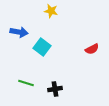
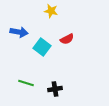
red semicircle: moved 25 px left, 10 px up
